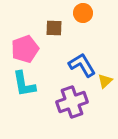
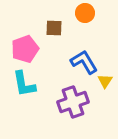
orange circle: moved 2 px right
blue L-shape: moved 2 px right, 3 px up
yellow triangle: rotated 14 degrees counterclockwise
purple cross: moved 1 px right
